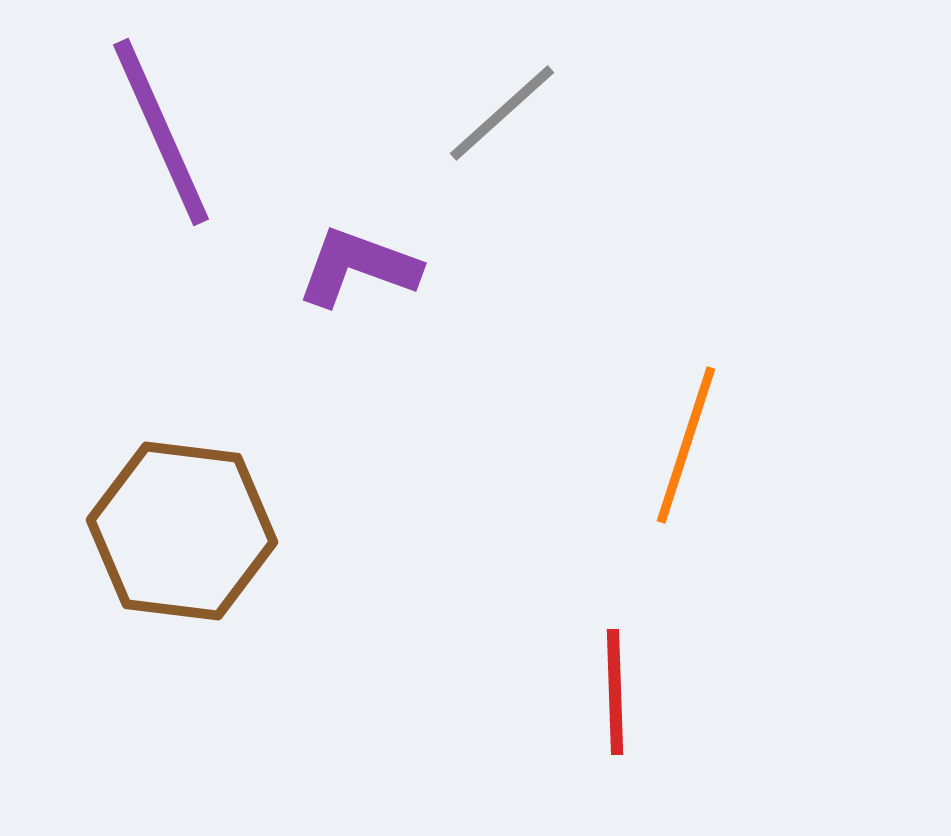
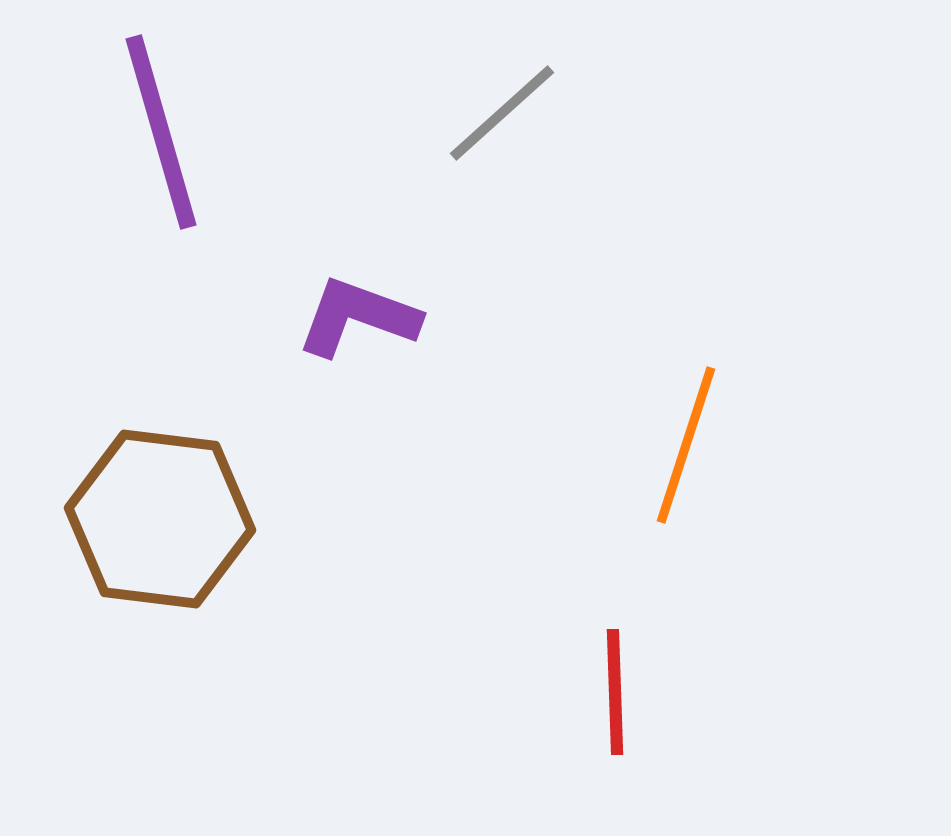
purple line: rotated 8 degrees clockwise
purple L-shape: moved 50 px down
brown hexagon: moved 22 px left, 12 px up
